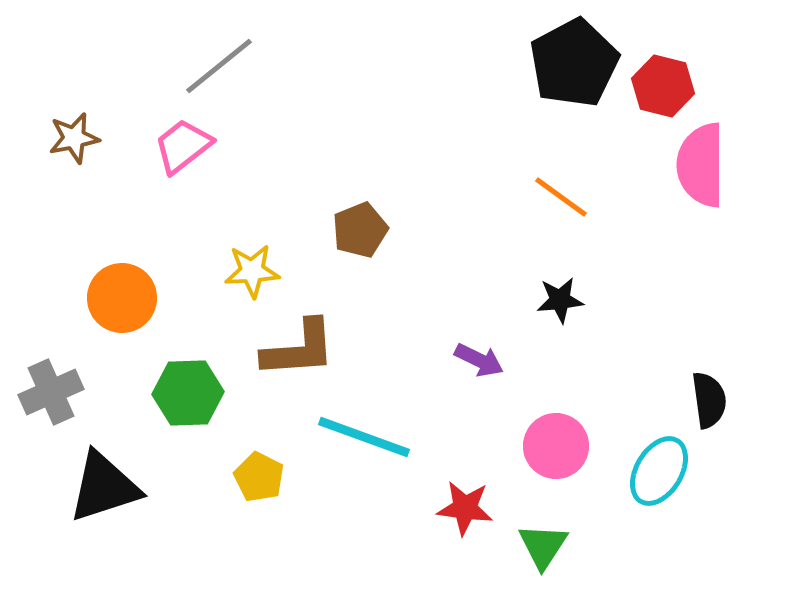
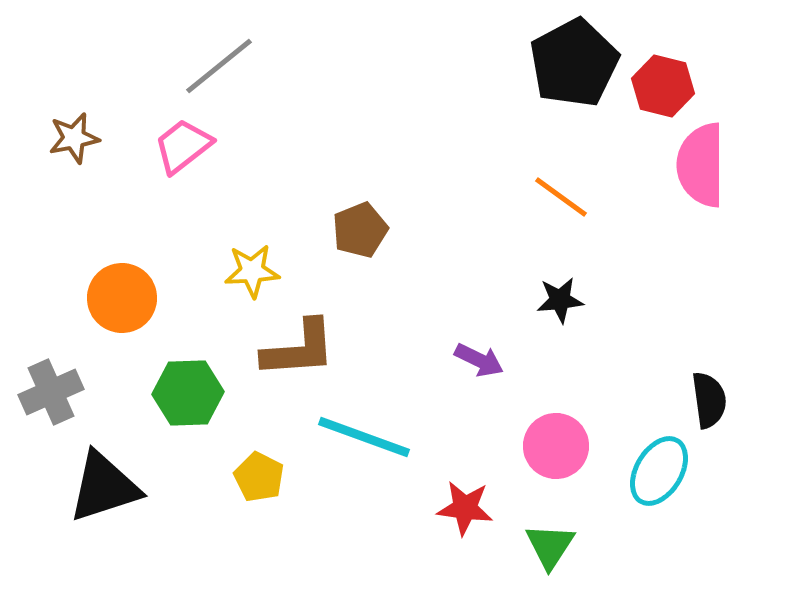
green triangle: moved 7 px right
